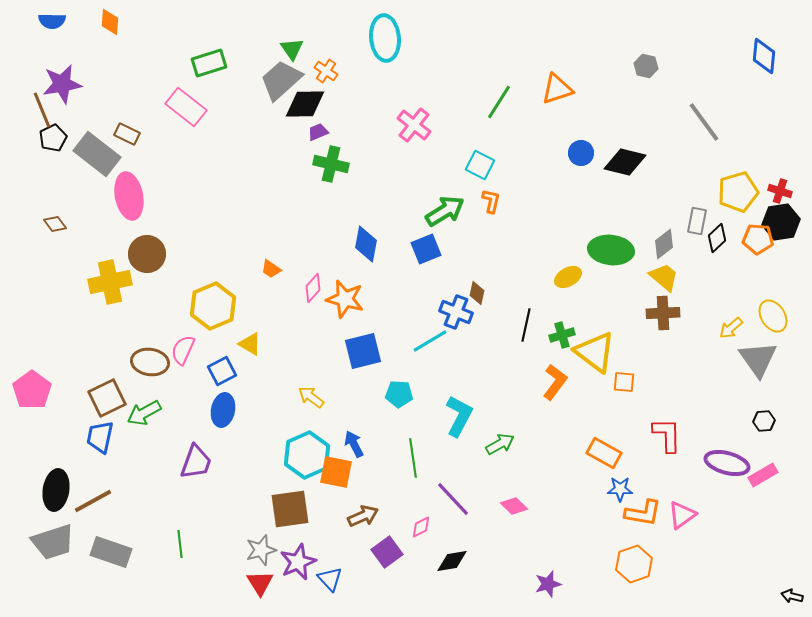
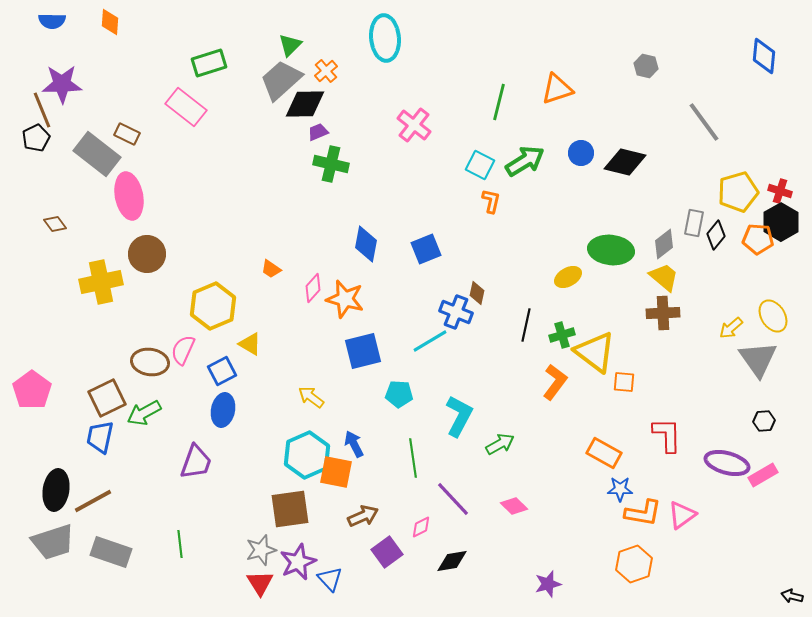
green triangle at (292, 49): moved 2 px left, 4 px up; rotated 20 degrees clockwise
orange cross at (326, 71): rotated 15 degrees clockwise
purple star at (62, 84): rotated 9 degrees clockwise
green line at (499, 102): rotated 18 degrees counterclockwise
black pentagon at (53, 138): moved 17 px left
green arrow at (445, 211): moved 80 px right, 50 px up
gray rectangle at (697, 221): moved 3 px left, 2 px down
black hexagon at (781, 222): rotated 21 degrees counterclockwise
black diamond at (717, 238): moved 1 px left, 3 px up; rotated 8 degrees counterclockwise
yellow cross at (110, 282): moved 9 px left
